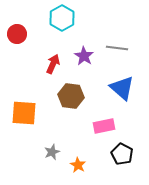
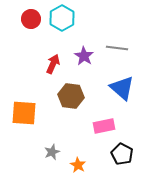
red circle: moved 14 px right, 15 px up
